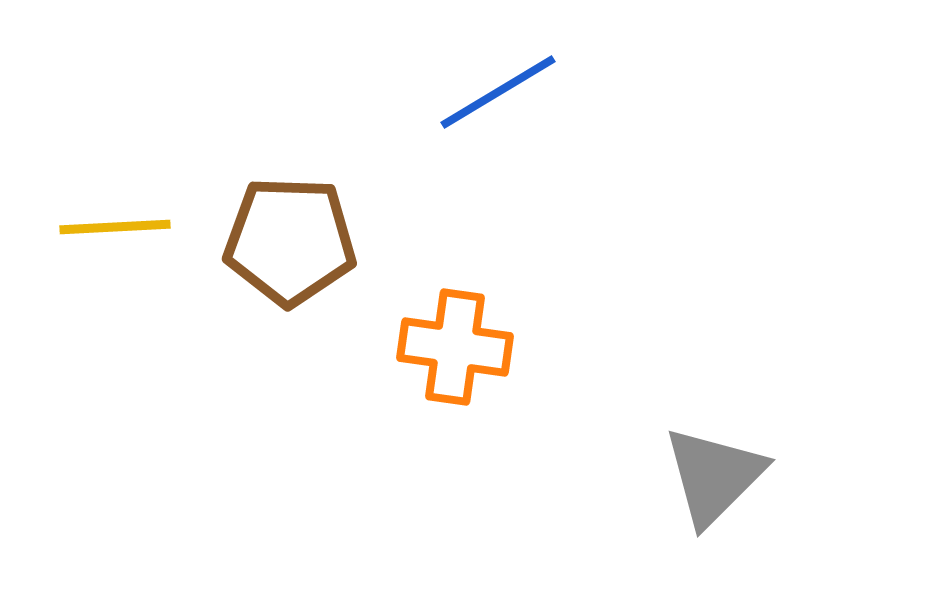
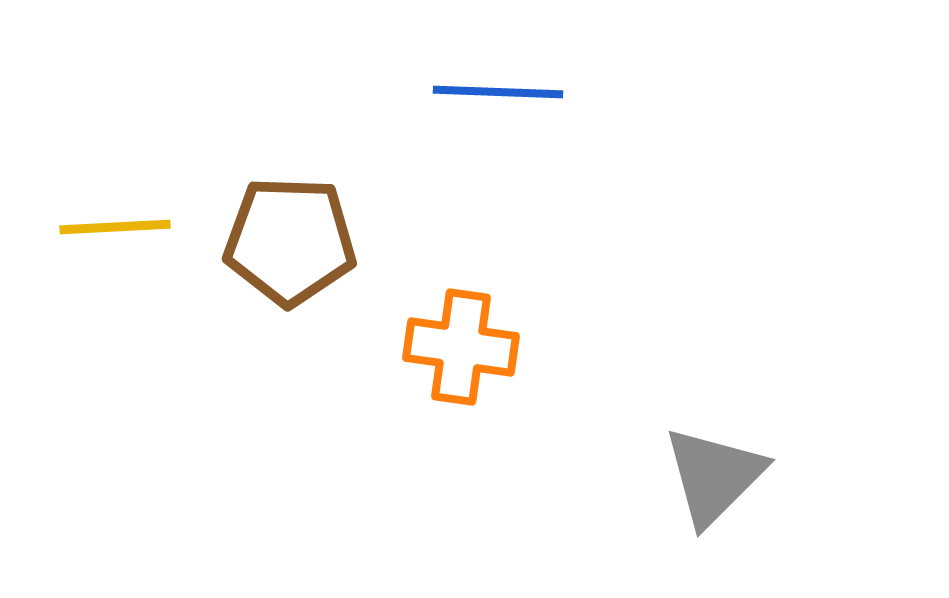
blue line: rotated 33 degrees clockwise
orange cross: moved 6 px right
